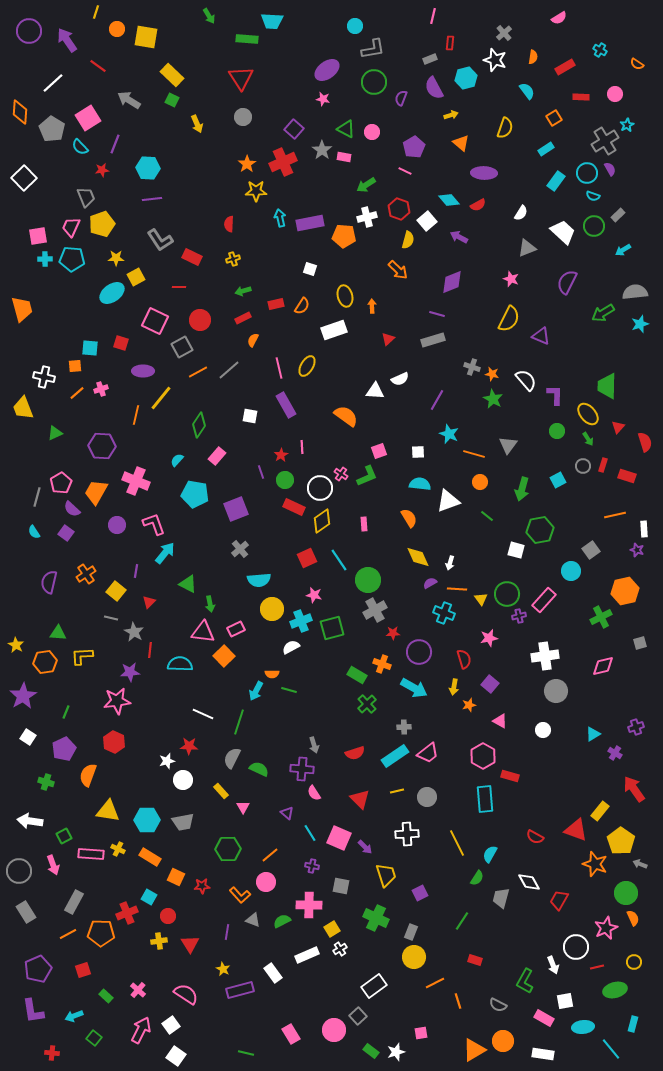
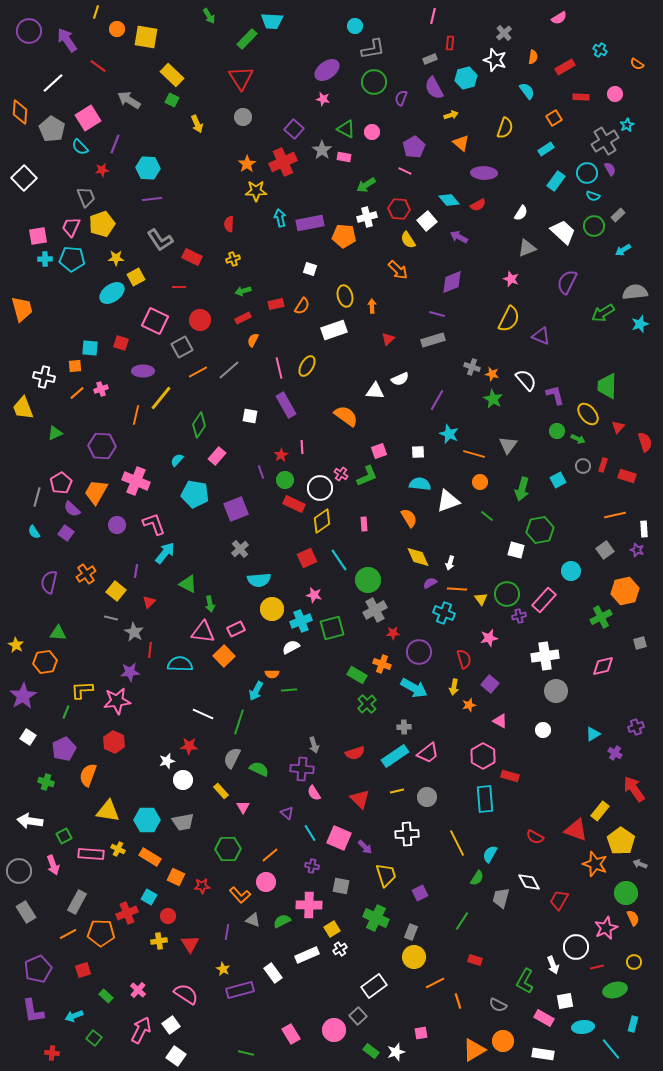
green rectangle at (247, 39): rotated 50 degrees counterclockwise
red hexagon at (399, 209): rotated 15 degrees counterclockwise
yellow semicircle at (408, 240): rotated 132 degrees clockwise
purple L-shape at (555, 395): rotated 15 degrees counterclockwise
green arrow at (588, 439): moved 10 px left; rotated 32 degrees counterclockwise
red rectangle at (294, 507): moved 3 px up
gray square at (591, 550): moved 14 px right
yellow L-shape at (82, 656): moved 34 px down
green line at (289, 690): rotated 21 degrees counterclockwise
gray rectangle at (74, 902): moved 3 px right
